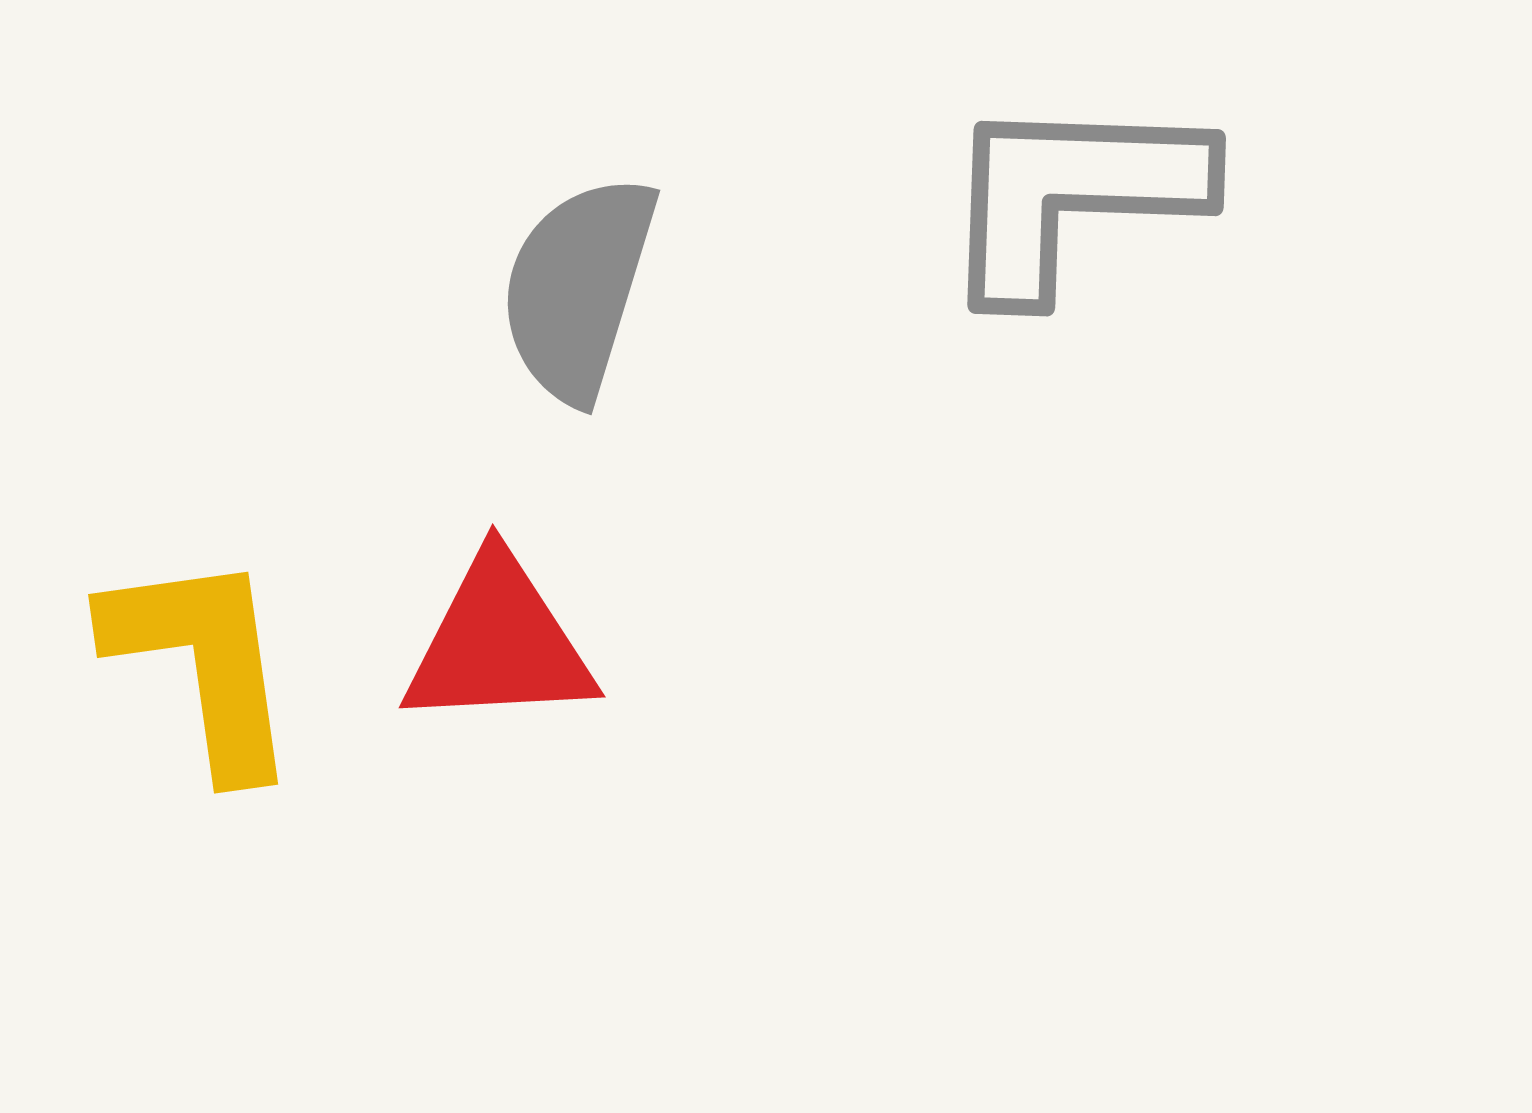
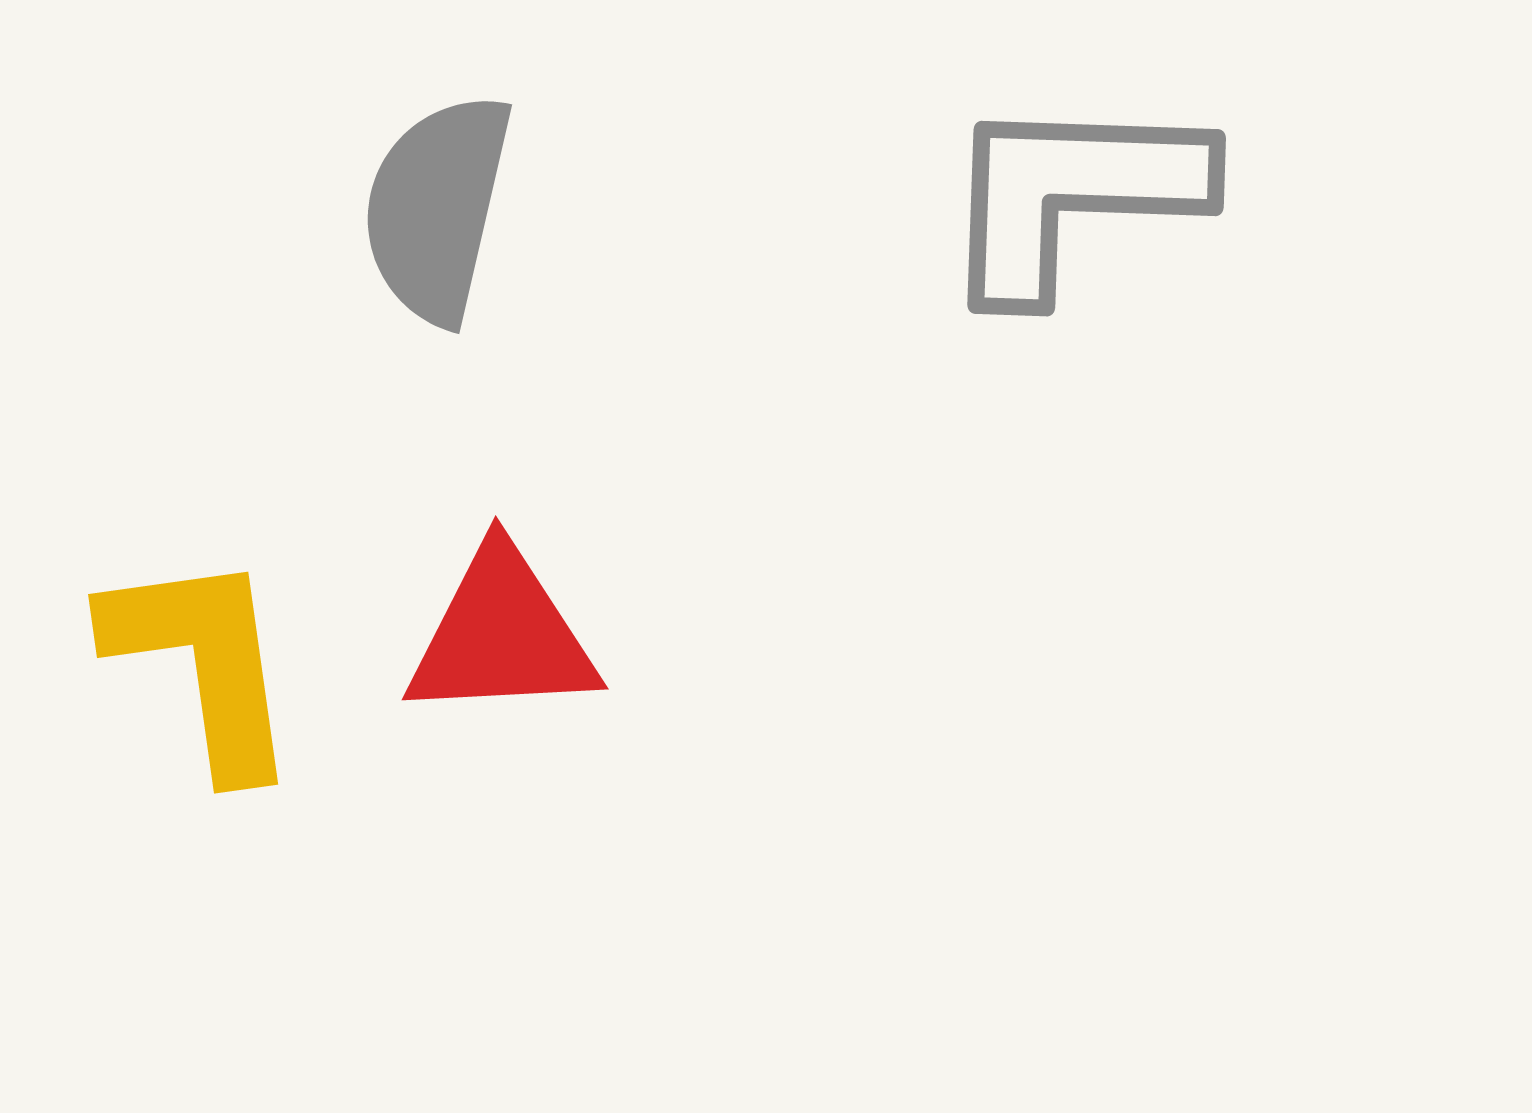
gray semicircle: moved 141 px left, 80 px up; rotated 4 degrees counterclockwise
red triangle: moved 3 px right, 8 px up
